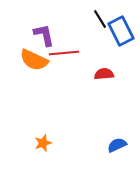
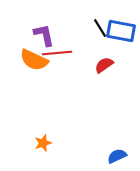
black line: moved 9 px down
blue rectangle: rotated 52 degrees counterclockwise
red line: moved 7 px left
red semicircle: moved 9 px up; rotated 30 degrees counterclockwise
blue semicircle: moved 11 px down
